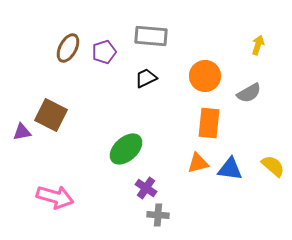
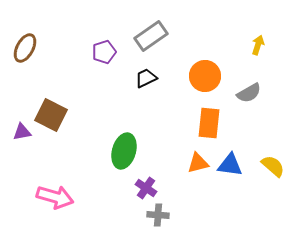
gray rectangle: rotated 40 degrees counterclockwise
brown ellipse: moved 43 px left
green ellipse: moved 2 px left, 2 px down; rotated 32 degrees counterclockwise
blue triangle: moved 4 px up
